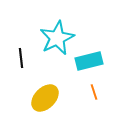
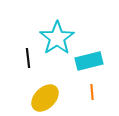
cyan star: rotated 8 degrees counterclockwise
black line: moved 7 px right
orange line: moved 2 px left; rotated 14 degrees clockwise
